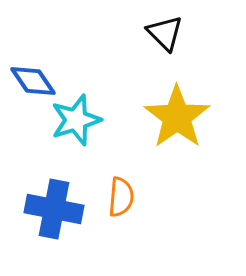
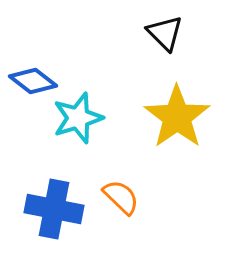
blue diamond: rotated 18 degrees counterclockwise
cyan star: moved 2 px right, 2 px up
orange semicircle: rotated 51 degrees counterclockwise
